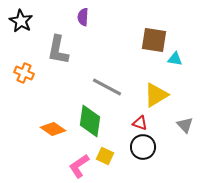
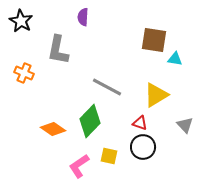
green diamond: rotated 36 degrees clockwise
yellow square: moved 4 px right; rotated 12 degrees counterclockwise
